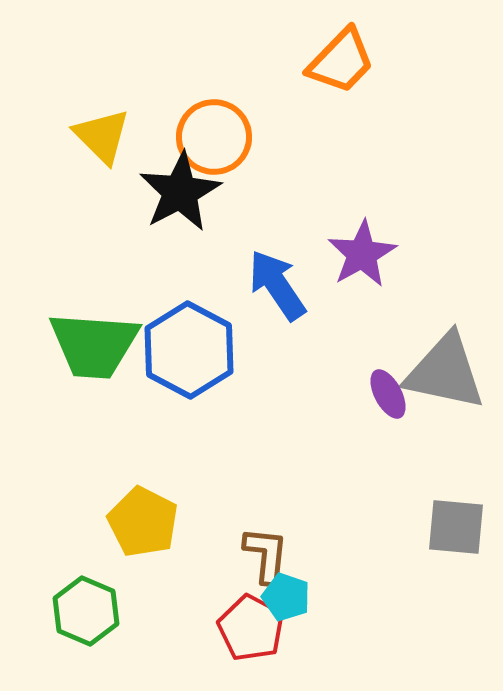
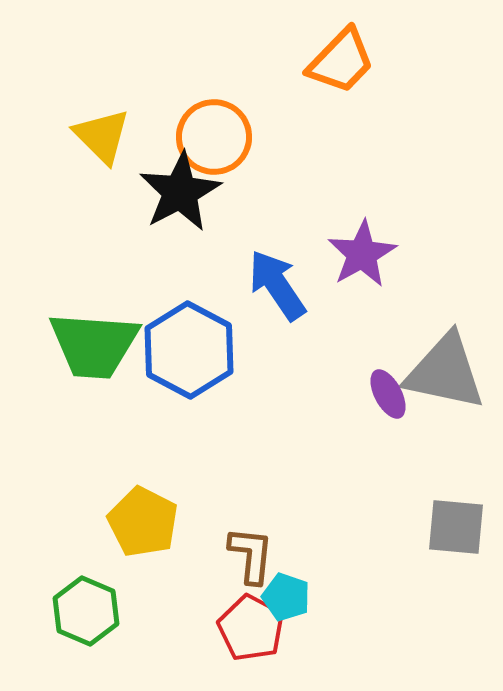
brown L-shape: moved 15 px left
